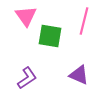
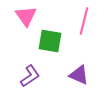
green square: moved 5 px down
purple L-shape: moved 3 px right, 2 px up
